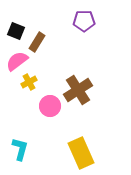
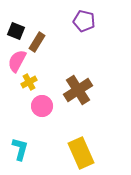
purple pentagon: rotated 15 degrees clockwise
pink semicircle: rotated 25 degrees counterclockwise
pink circle: moved 8 px left
